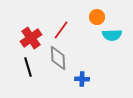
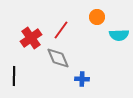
cyan semicircle: moved 7 px right
gray diamond: rotated 20 degrees counterclockwise
black line: moved 14 px left, 9 px down; rotated 18 degrees clockwise
